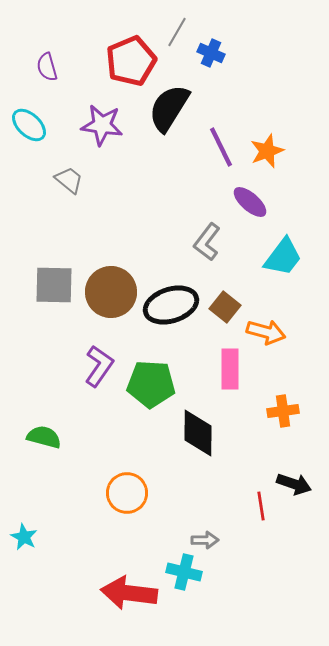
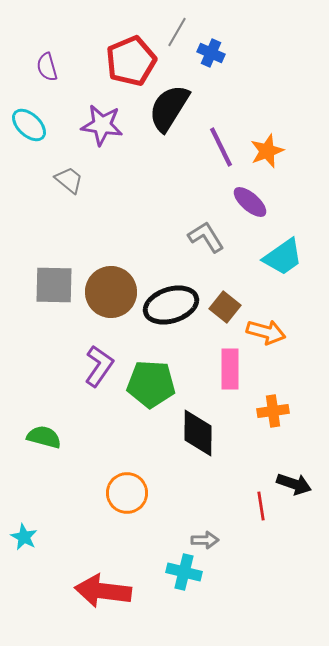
gray L-shape: moved 1 px left, 5 px up; rotated 111 degrees clockwise
cyan trapezoid: rotated 18 degrees clockwise
orange cross: moved 10 px left
red arrow: moved 26 px left, 2 px up
